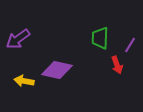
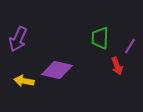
purple arrow: rotated 30 degrees counterclockwise
purple line: moved 1 px down
red arrow: moved 1 px down
